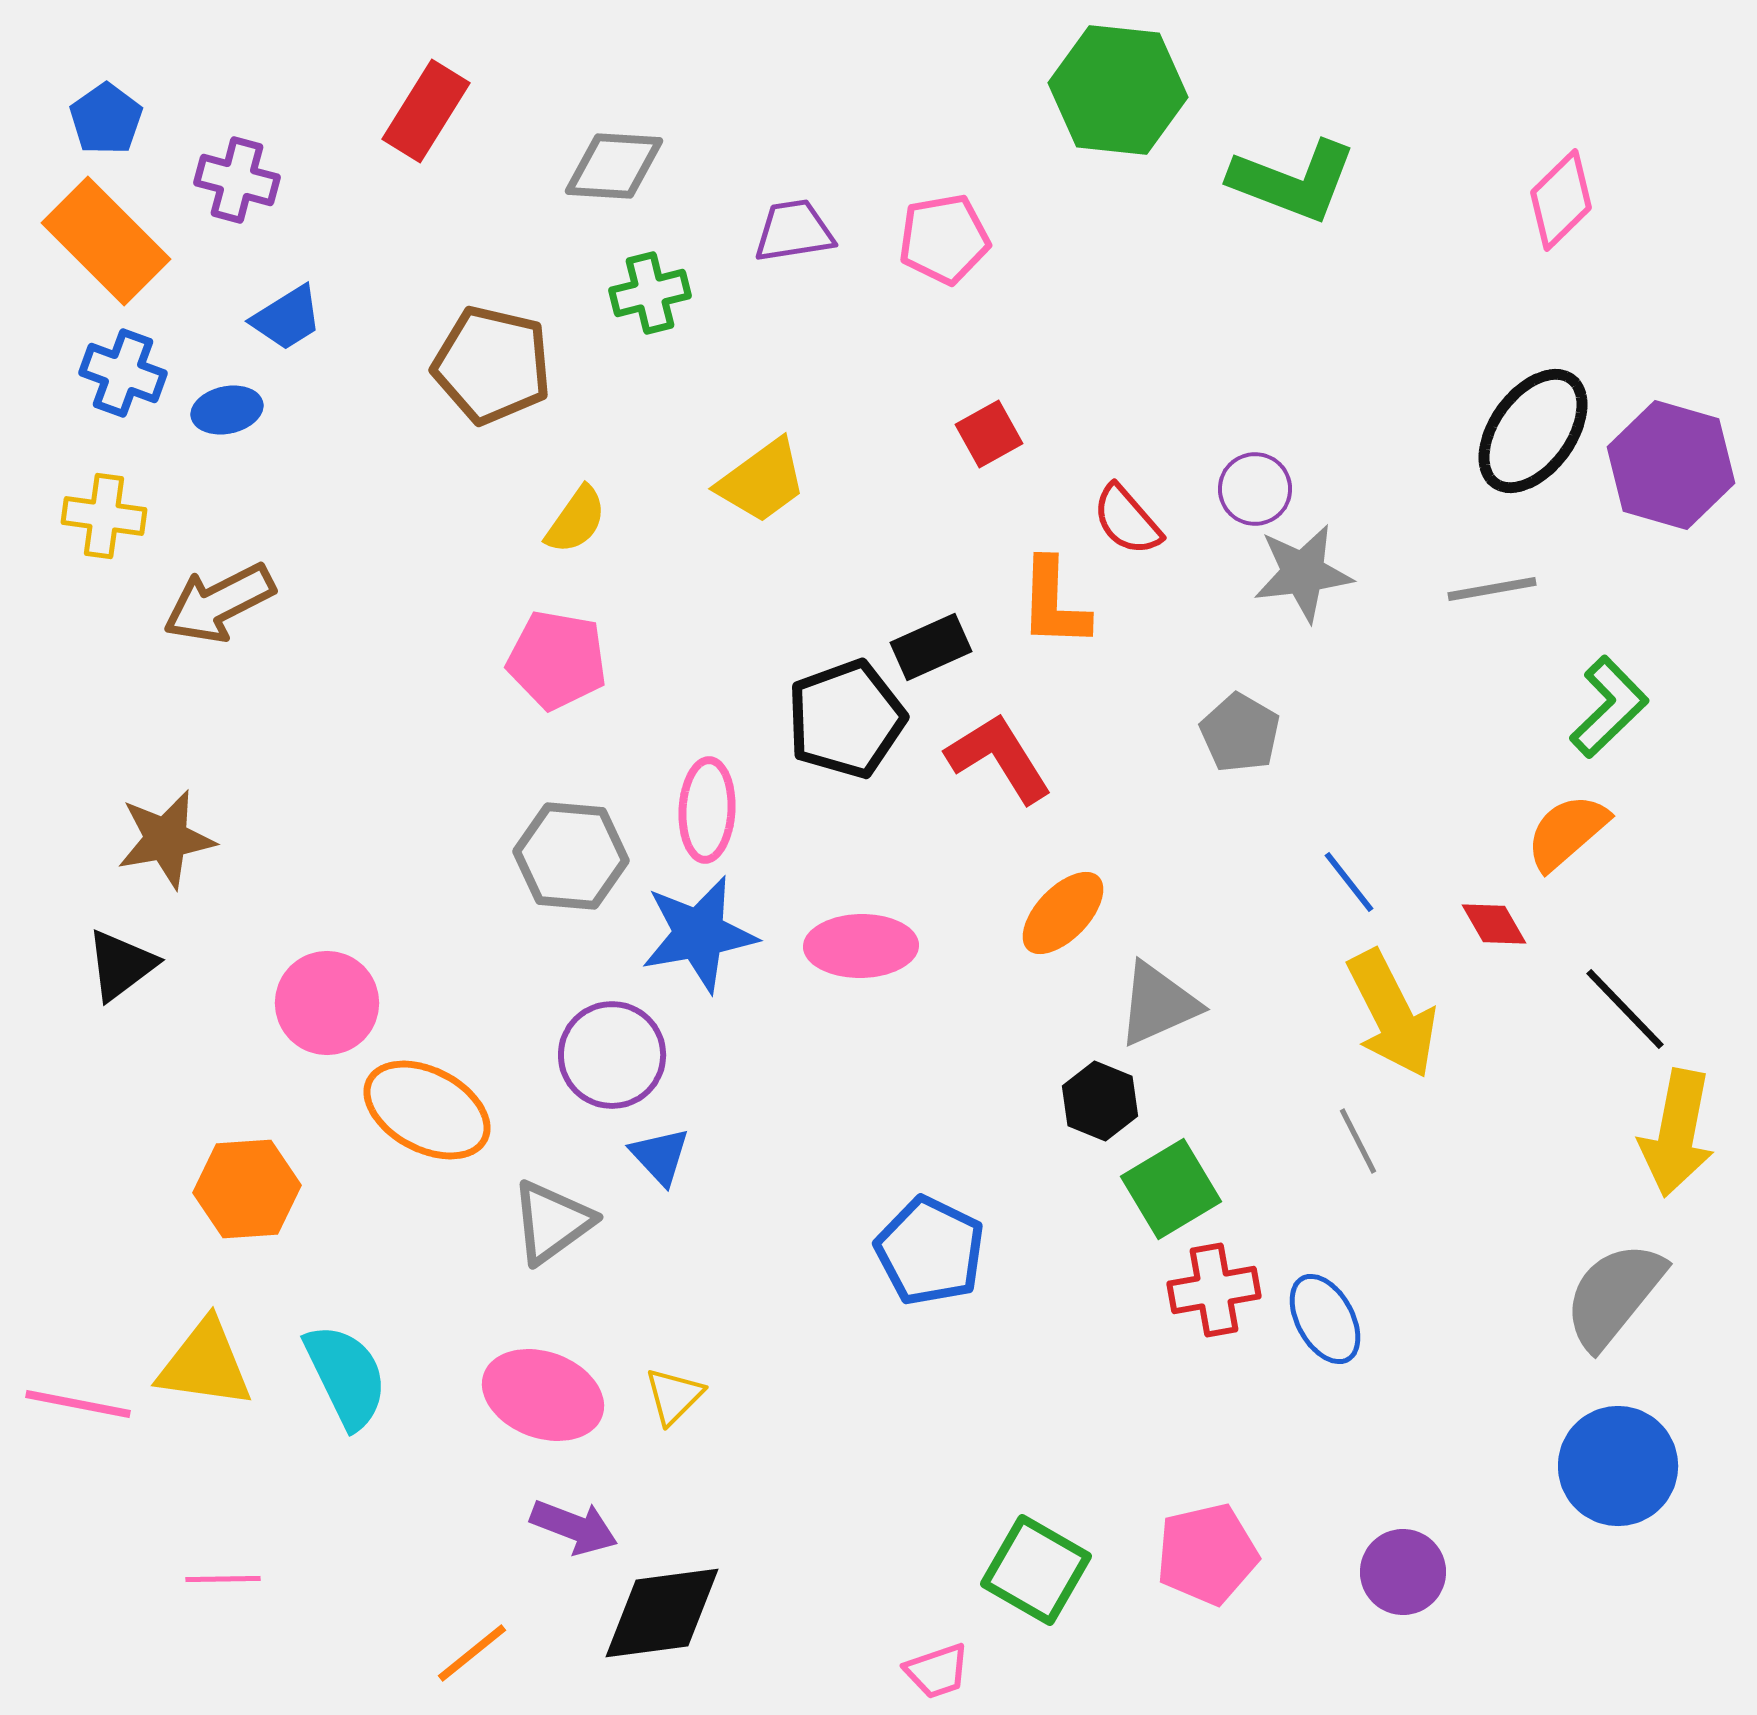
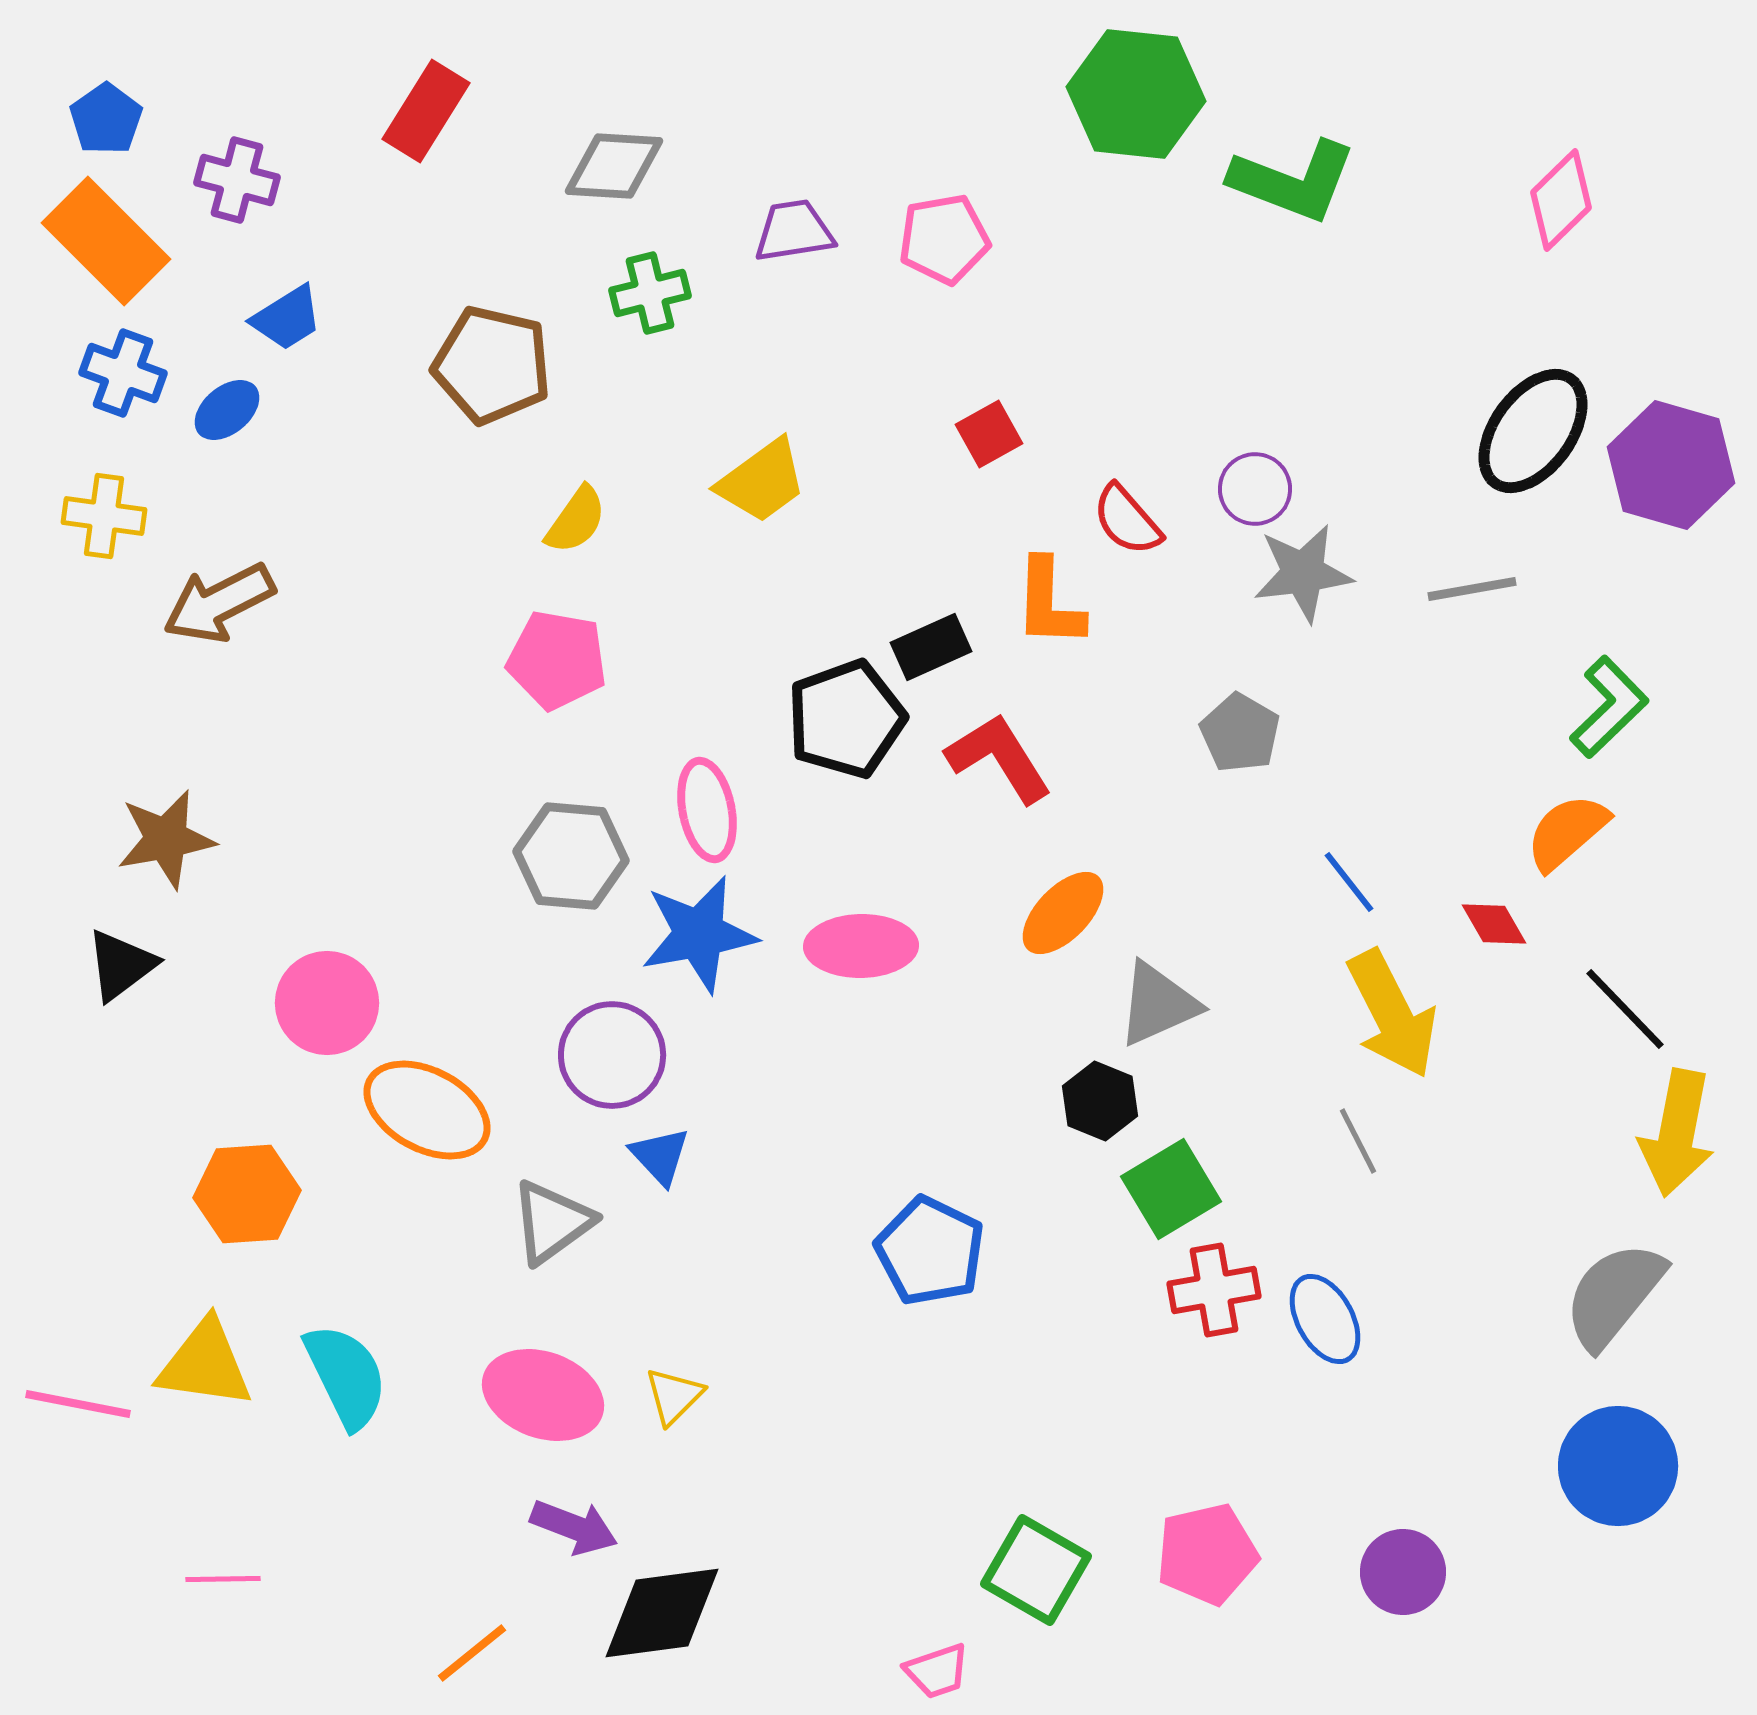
green hexagon at (1118, 90): moved 18 px right, 4 px down
blue ellipse at (227, 410): rotated 28 degrees counterclockwise
gray line at (1492, 589): moved 20 px left
orange L-shape at (1054, 603): moved 5 px left
pink ellipse at (707, 810): rotated 14 degrees counterclockwise
orange hexagon at (247, 1189): moved 5 px down
